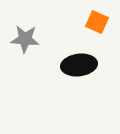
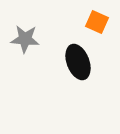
black ellipse: moved 1 px left, 3 px up; rotated 76 degrees clockwise
